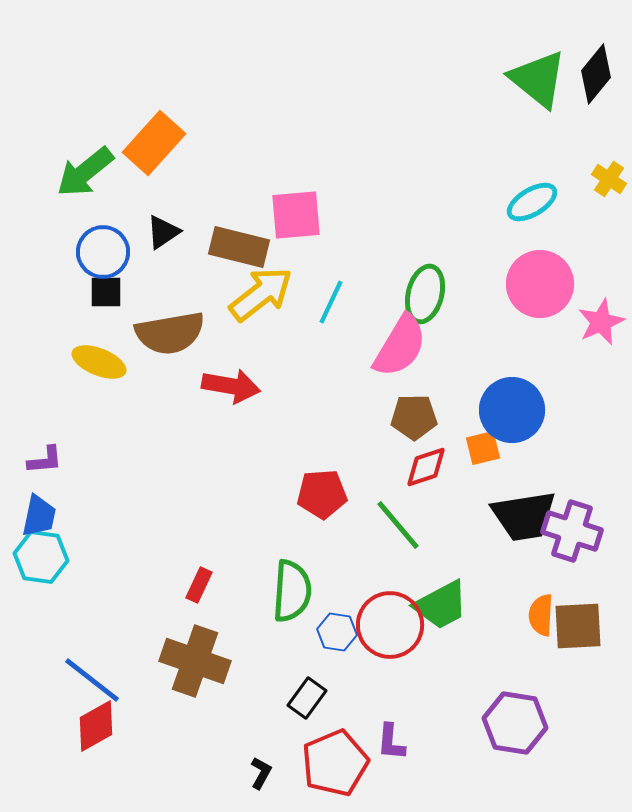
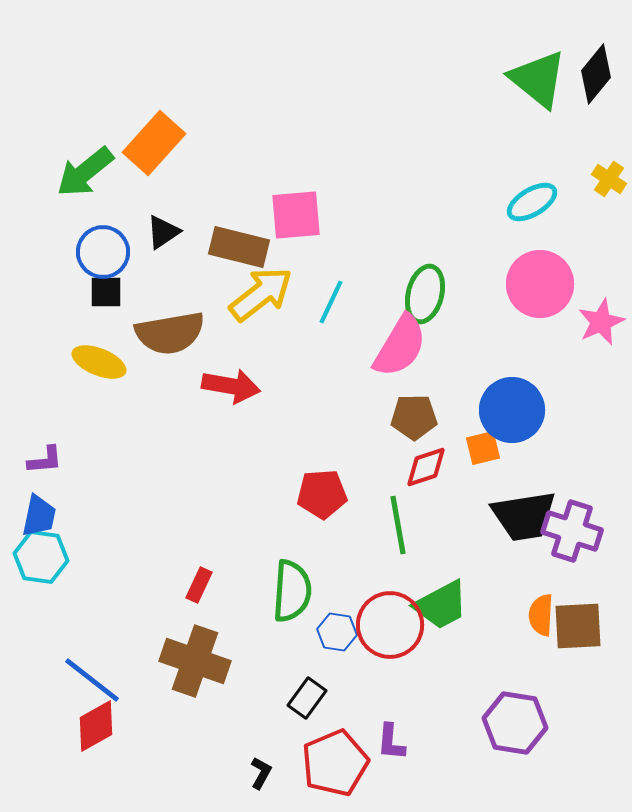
green line at (398, 525): rotated 30 degrees clockwise
